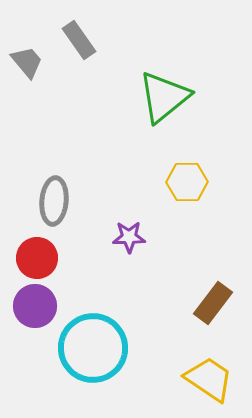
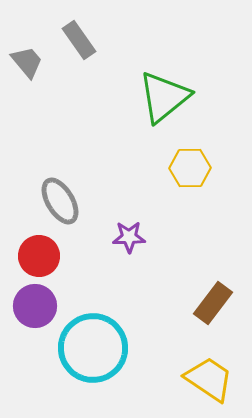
yellow hexagon: moved 3 px right, 14 px up
gray ellipse: moved 6 px right; rotated 36 degrees counterclockwise
red circle: moved 2 px right, 2 px up
